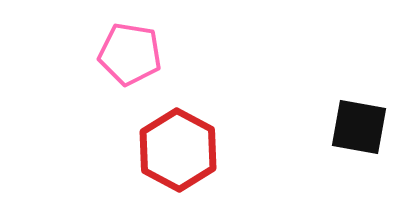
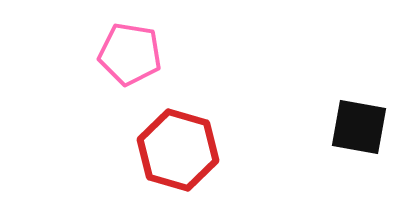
red hexagon: rotated 12 degrees counterclockwise
